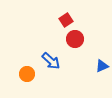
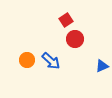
orange circle: moved 14 px up
